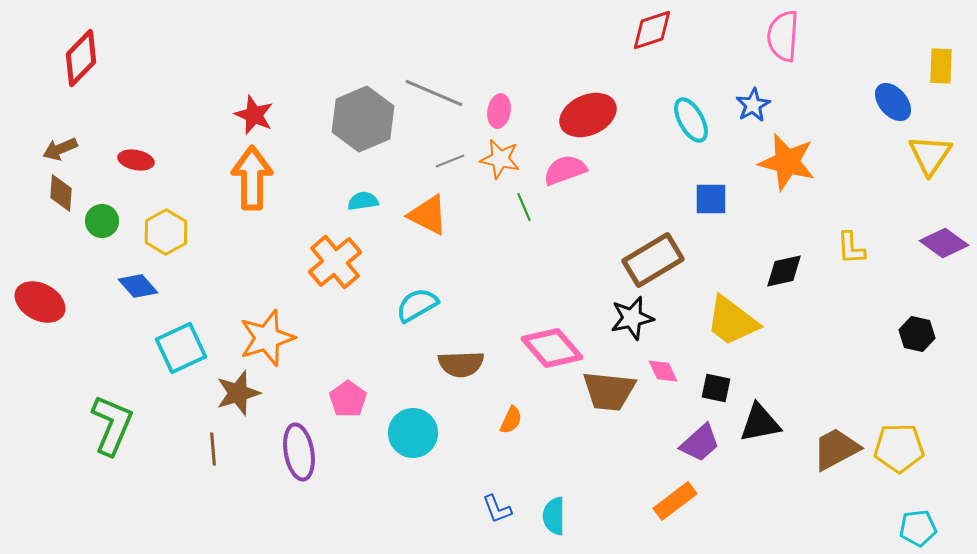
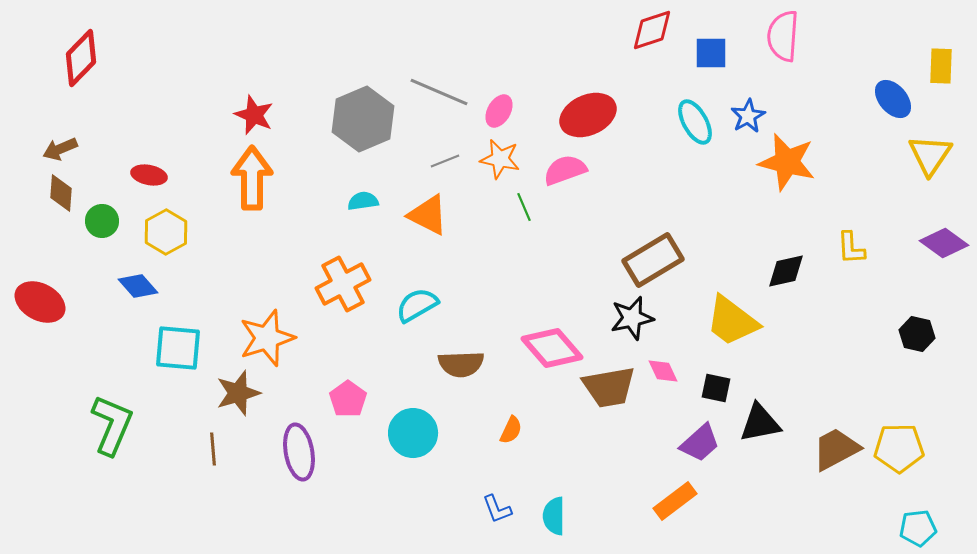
gray line at (434, 93): moved 5 px right, 1 px up
blue ellipse at (893, 102): moved 3 px up
blue star at (753, 105): moved 5 px left, 11 px down
pink ellipse at (499, 111): rotated 20 degrees clockwise
cyan ellipse at (691, 120): moved 4 px right, 2 px down
red ellipse at (136, 160): moved 13 px right, 15 px down
gray line at (450, 161): moved 5 px left
blue square at (711, 199): moved 146 px up
orange cross at (335, 262): moved 8 px right, 22 px down; rotated 12 degrees clockwise
black diamond at (784, 271): moved 2 px right
cyan square at (181, 348): moved 3 px left; rotated 30 degrees clockwise
brown trapezoid at (609, 391): moved 4 px up; rotated 16 degrees counterclockwise
orange semicircle at (511, 420): moved 10 px down
